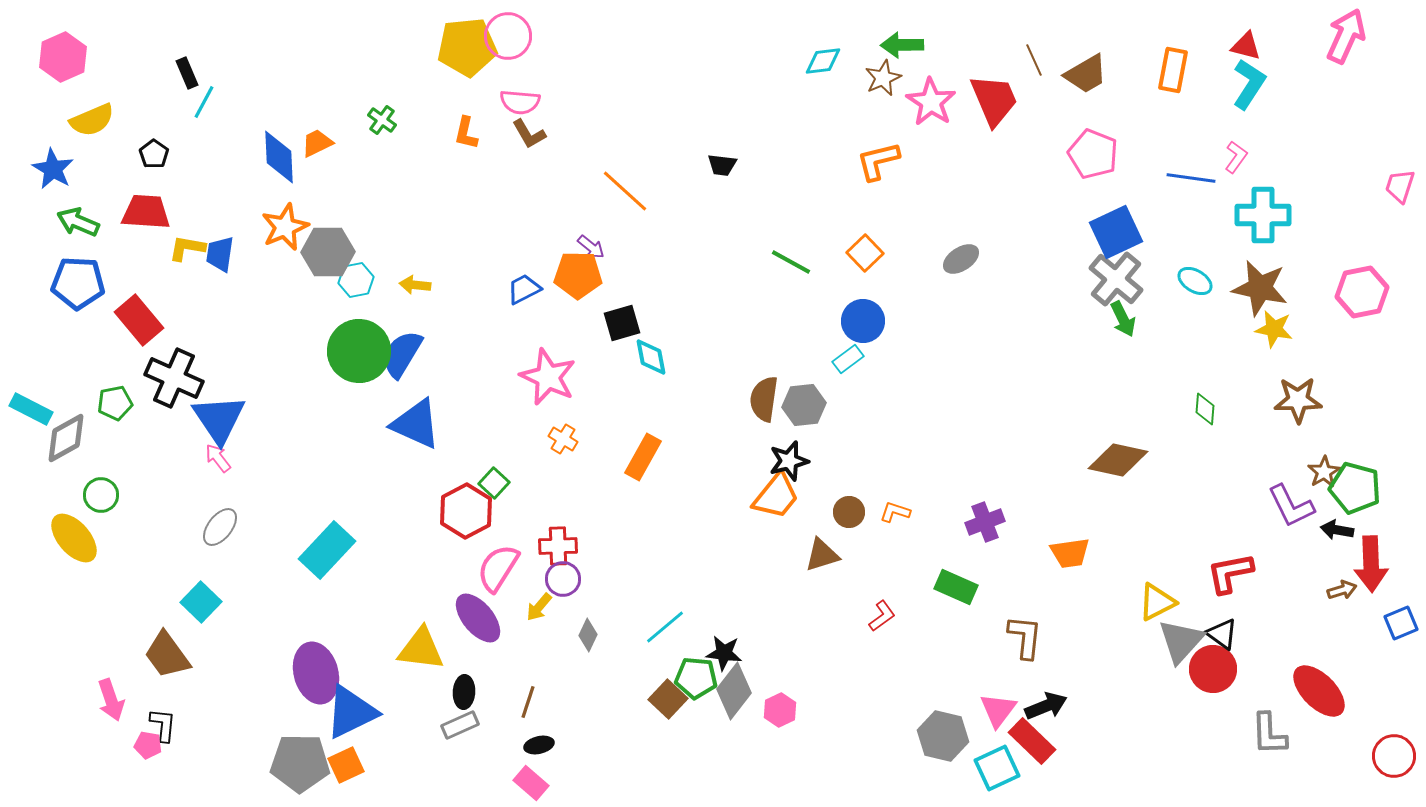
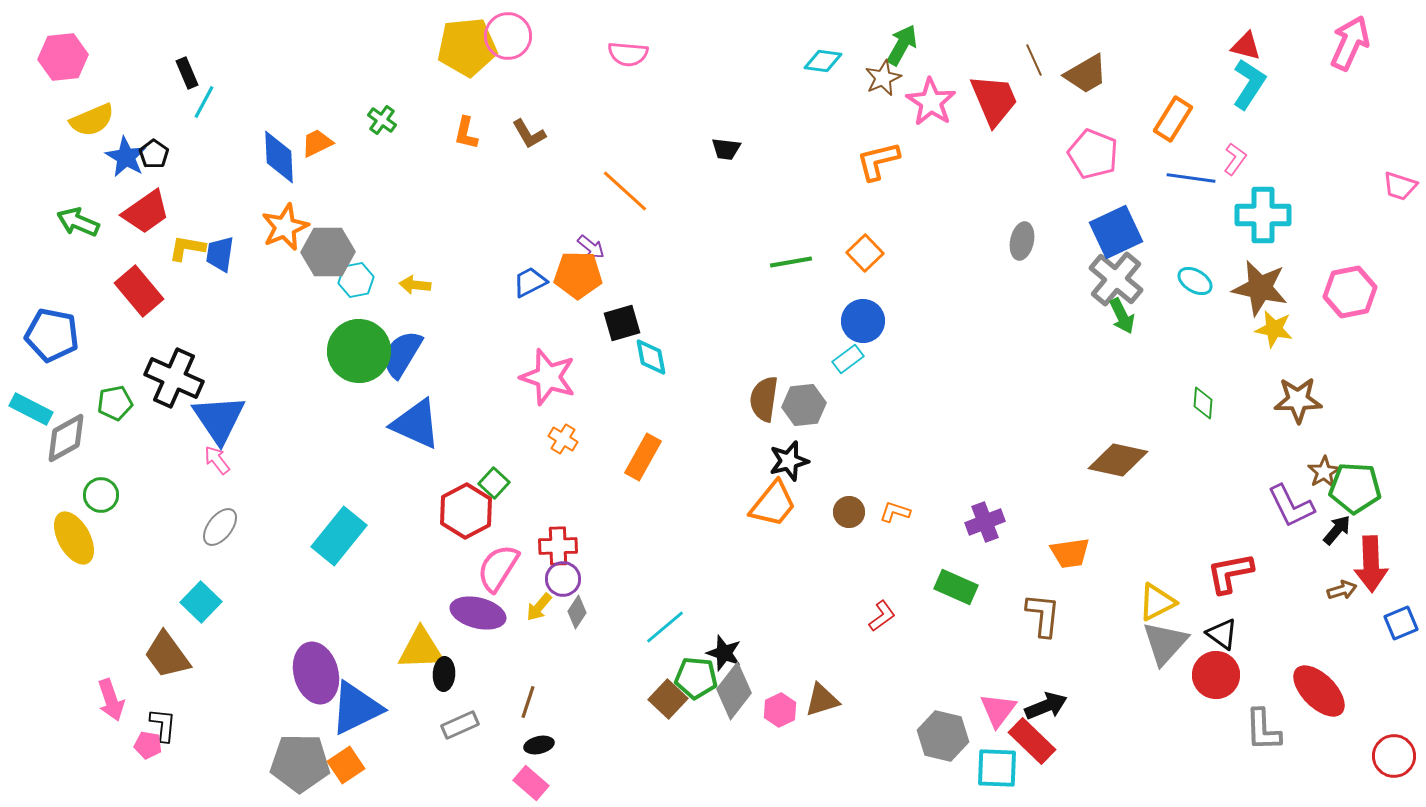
pink arrow at (1346, 36): moved 4 px right, 7 px down
green arrow at (902, 45): rotated 120 degrees clockwise
pink hexagon at (63, 57): rotated 18 degrees clockwise
cyan diamond at (823, 61): rotated 15 degrees clockwise
orange rectangle at (1173, 70): moved 49 px down; rotated 21 degrees clockwise
pink semicircle at (520, 102): moved 108 px right, 48 px up
pink L-shape at (1236, 157): moved 1 px left, 2 px down
black trapezoid at (722, 165): moved 4 px right, 16 px up
blue star at (53, 169): moved 73 px right, 12 px up
pink trapezoid at (1400, 186): rotated 90 degrees counterclockwise
red trapezoid at (146, 212): rotated 141 degrees clockwise
gray ellipse at (961, 259): moved 61 px right, 18 px up; rotated 45 degrees counterclockwise
green line at (791, 262): rotated 39 degrees counterclockwise
blue pentagon at (78, 283): moved 26 px left, 52 px down; rotated 8 degrees clockwise
blue trapezoid at (524, 289): moved 6 px right, 7 px up
pink hexagon at (1362, 292): moved 12 px left
green arrow at (1123, 319): moved 1 px left, 3 px up
red rectangle at (139, 320): moved 29 px up
pink star at (548, 377): rotated 6 degrees counterclockwise
green diamond at (1205, 409): moved 2 px left, 6 px up
pink arrow at (218, 458): moved 1 px left, 2 px down
green pentagon at (1355, 488): rotated 12 degrees counterclockwise
orange trapezoid at (776, 496): moved 3 px left, 8 px down
black arrow at (1337, 530): rotated 120 degrees clockwise
yellow ellipse at (74, 538): rotated 12 degrees clockwise
cyan rectangle at (327, 550): moved 12 px right, 14 px up; rotated 4 degrees counterclockwise
brown triangle at (822, 555): moved 145 px down
purple ellipse at (478, 618): moved 5 px up; rotated 36 degrees counterclockwise
gray diamond at (588, 635): moved 11 px left, 23 px up; rotated 8 degrees clockwise
brown L-shape at (1025, 637): moved 18 px right, 22 px up
gray triangle at (1181, 641): moved 16 px left, 2 px down
yellow triangle at (421, 649): rotated 9 degrees counterclockwise
black star at (724, 653): rotated 12 degrees clockwise
red circle at (1213, 669): moved 3 px right, 6 px down
black ellipse at (464, 692): moved 20 px left, 18 px up
blue triangle at (351, 712): moved 5 px right, 4 px up
gray L-shape at (1269, 734): moved 6 px left, 4 px up
orange square at (346, 765): rotated 9 degrees counterclockwise
cyan square at (997, 768): rotated 27 degrees clockwise
